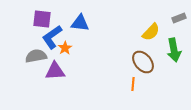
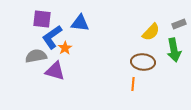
gray rectangle: moved 6 px down
brown ellipse: rotated 45 degrees counterclockwise
purple triangle: rotated 20 degrees clockwise
